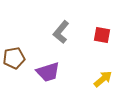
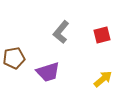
red square: rotated 24 degrees counterclockwise
